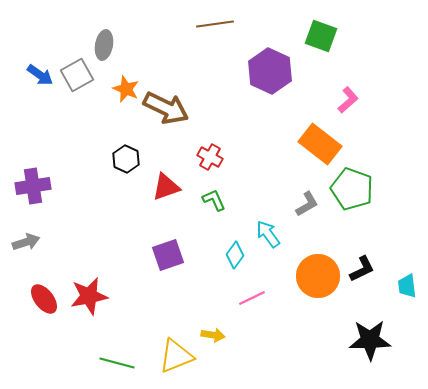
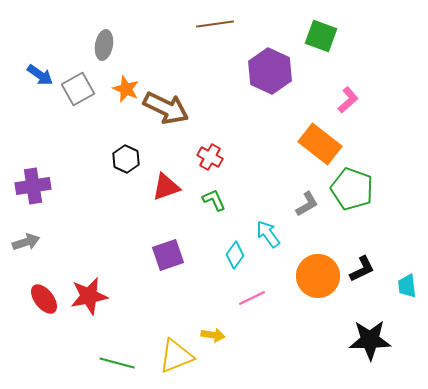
gray square: moved 1 px right, 14 px down
